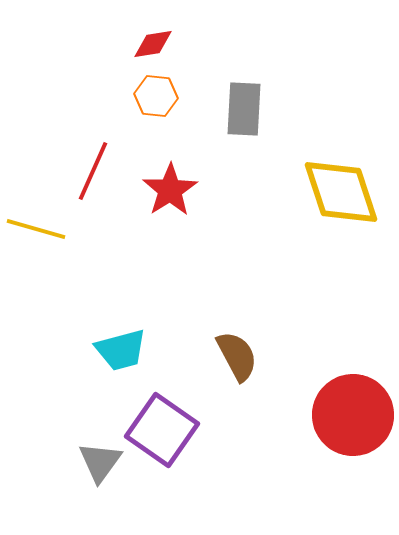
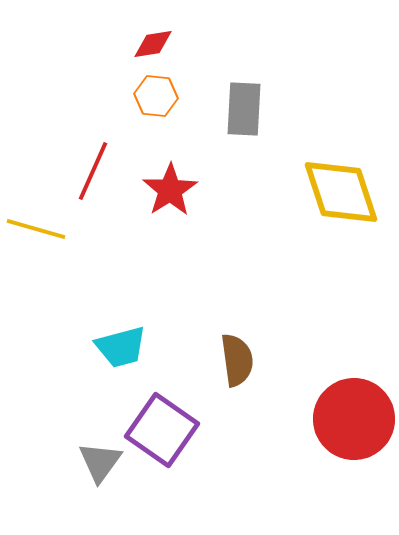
cyan trapezoid: moved 3 px up
brown semicircle: moved 4 px down; rotated 20 degrees clockwise
red circle: moved 1 px right, 4 px down
